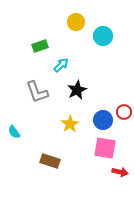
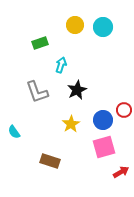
yellow circle: moved 1 px left, 3 px down
cyan circle: moved 9 px up
green rectangle: moved 3 px up
cyan arrow: rotated 28 degrees counterclockwise
red circle: moved 2 px up
yellow star: moved 1 px right
pink square: moved 1 px left, 1 px up; rotated 25 degrees counterclockwise
red arrow: moved 1 px right; rotated 42 degrees counterclockwise
